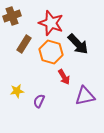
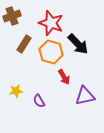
yellow star: moved 1 px left
purple semicircle: rotated 56 degrees counterclockwise
